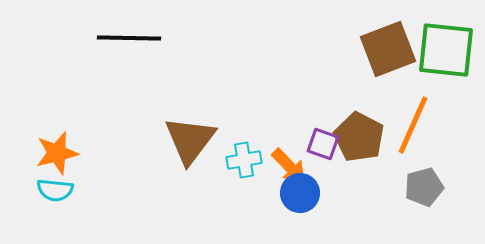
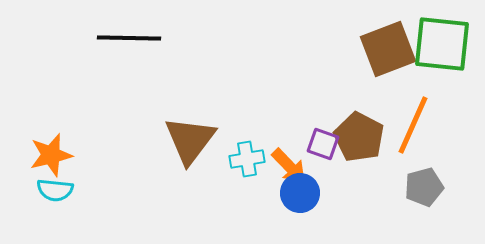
green square: moved 4 px left, 6 px up
orange star: moved 6 px left, 2 px down
cyan cross: moved 3 px right, 1 px up
